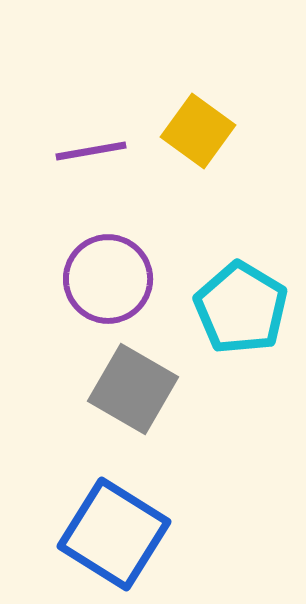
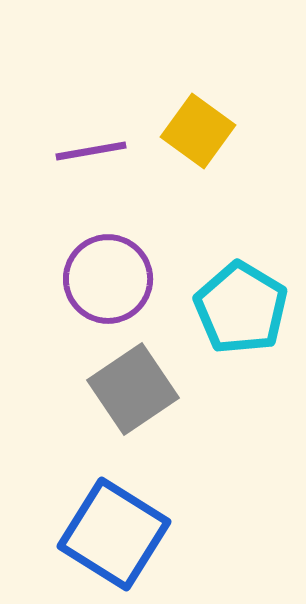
gray square: rotated 26 degrees clockwise
